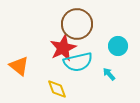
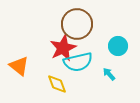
yellow diamond: moved 5 px up
